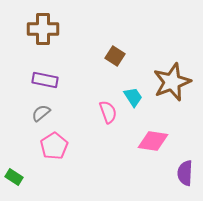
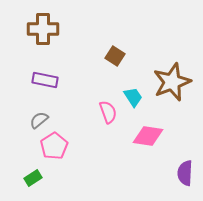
gray semicircle: moved 2 px left, 7 px down
pink diamond: moved 5 px left, 5 px up
green rectangle: moved 19 px right, 1 px down; rotated 66 degrees counterclockwise
